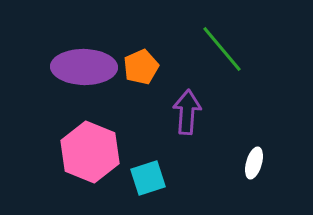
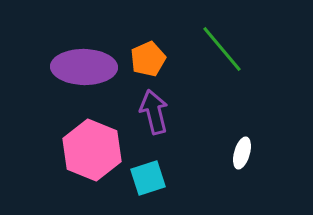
orange pentagon: moved 7 px right, 8 px up
purple arrow: moved 33 px left; rotated 18 degrees counterclockwise
pink hexagon: moved 2 px right, 2 px up
white ellipse: moved 12 px left, 10 px up
